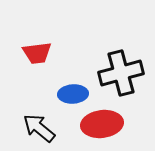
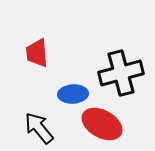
red trapezoid: rotated 92 degrees clockwise
red ellipse: rotated 36 degrees clockwise
black arrow: rotated 12 degrees clockwise
